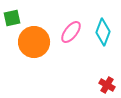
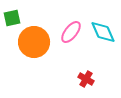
cyan diamond: rotated 44 degrees counterclockwise
red cross: moved 21 px left, 6 px up
